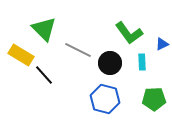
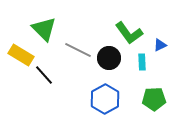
blue triangle: moved 2 px left, 1 px down
black circle: moved 1 px left, 5 px up
blue hexagon: rotated 16 degrees clockwise
